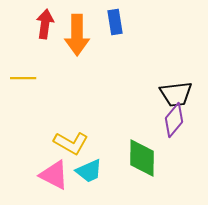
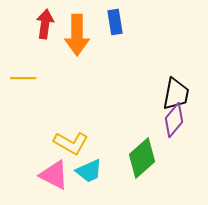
black trapezoid: rotated 72 degrees counterclockwise
green diamond: rotated 48 degrees clockwise
